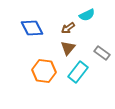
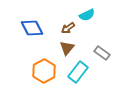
brown triangle: moved 1 px left
orange hexagon: rotated 25 degrees clockwise
